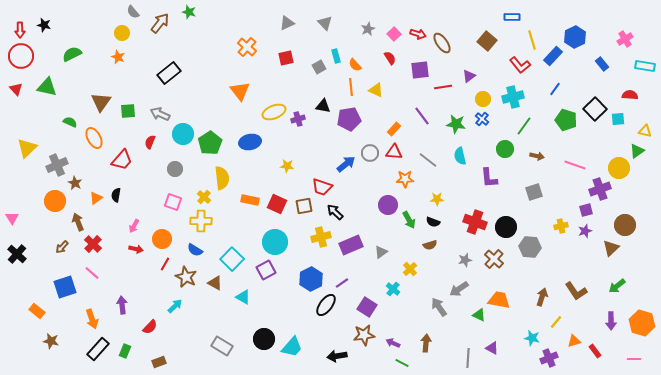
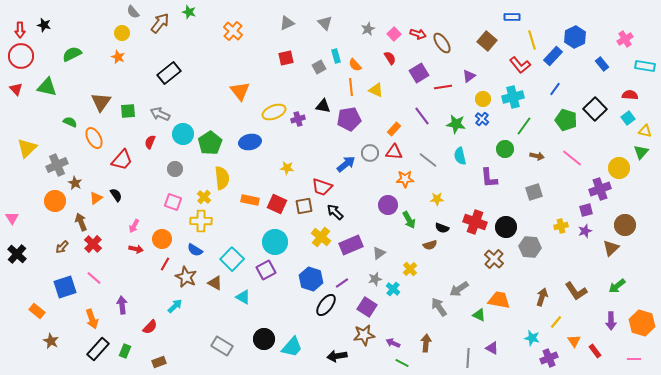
orange cross at (247, 47): moved 14 px left, 16 px up
purple square at (420, 70): moved 1 px left, 3 px down; rotated 24 degrees counterclockwise
cyan square at (618, 119): moved 10 px right, 1 px up; rotated 32 degrees counterclockwise
green triangle at (637, 151): moved 4 px right, 1 px down; rotated 14 degrees counterclockwise
pink line at (575, 165): moved 3 px left, 7 px up; rotated 20 degrees clockwise
yellow star at (287, 166): moved 2 px down
black semicircle at (116, 195): rotated 136 degrees clockwise
brown arrow at (78, 222): moved 3 px right
black semicircle at (433, 222): moved 9 px right, 6 px down
yellow cross at (321, 237): rotated 36 degrees counterclockwise
gray triangle at (381, 252): moved 2 px left, 1 px down
gray star at (465, 260): moved 90 px left, 19 px down
pink line at (92, 273): moved 2 px right, 5 px down
blue hexagon at (311, 279): rotated 15 degrees counterclockwise
brown star at (51, 341): rotated 14 degrees clockwise
orange triangle at (574, 341): rotated 48 degrees counterclockwise
